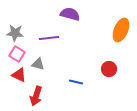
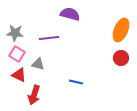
red circle: moved 12 px right, 11 px up
red arrow: moved 2 px left, 1 px up
